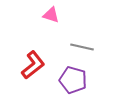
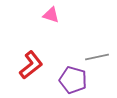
gray line: moved 15 px right, 10 px down; rotated 25 degrees counterclockwise
red L-shape: moved 2 px left
